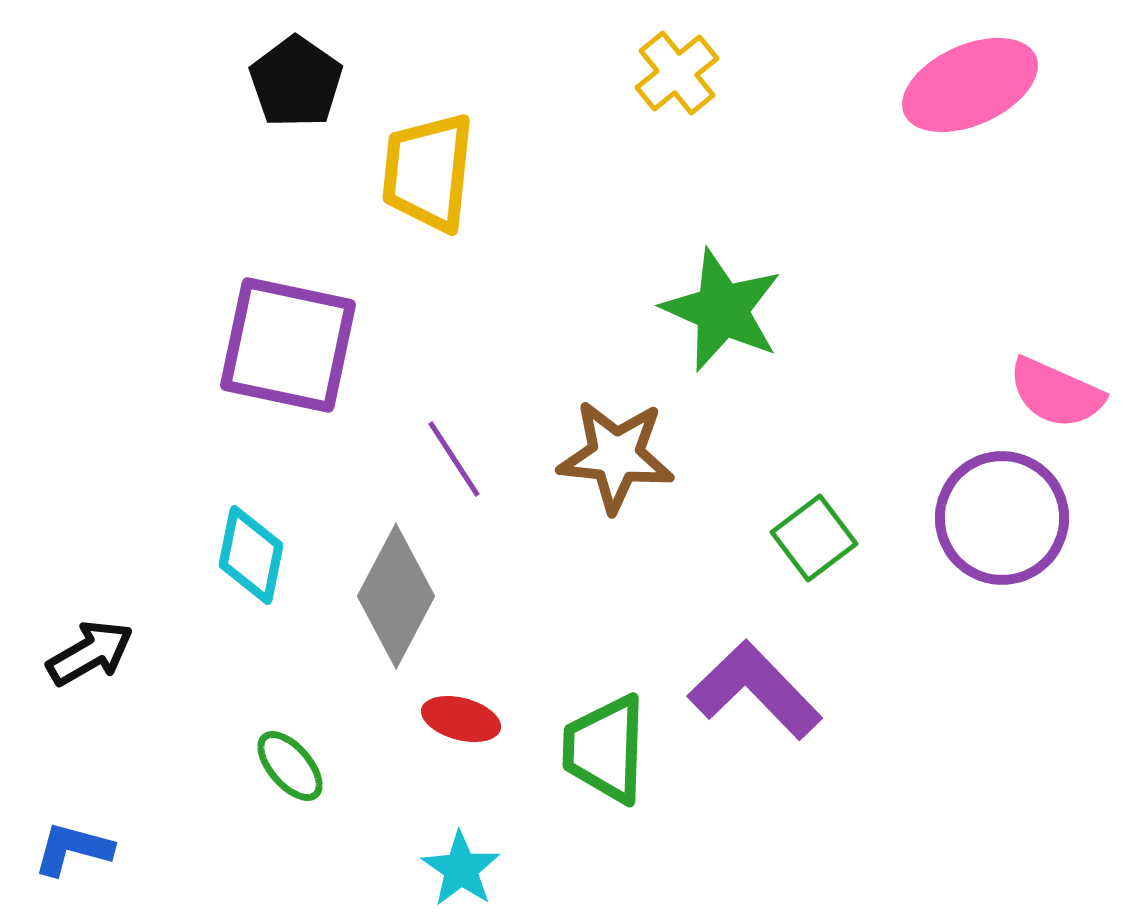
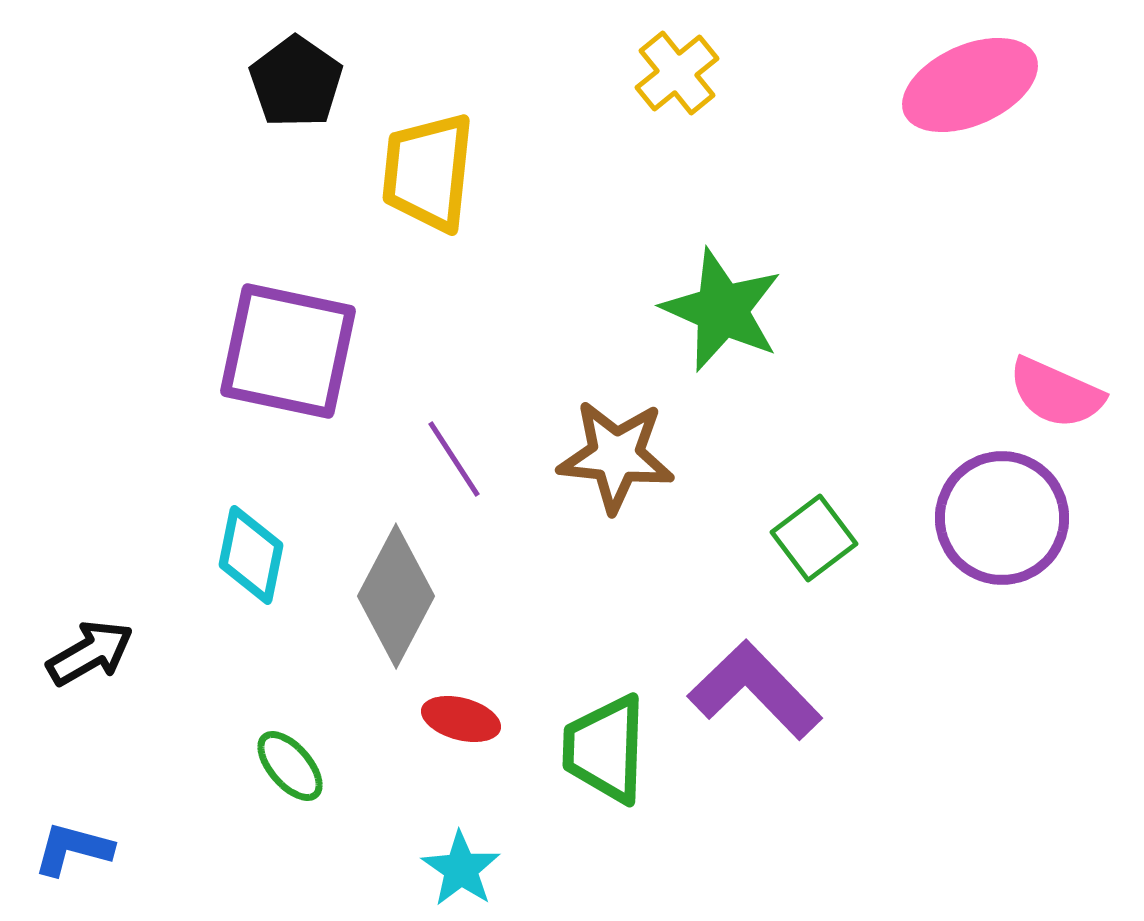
purple square: moved 6 px down
